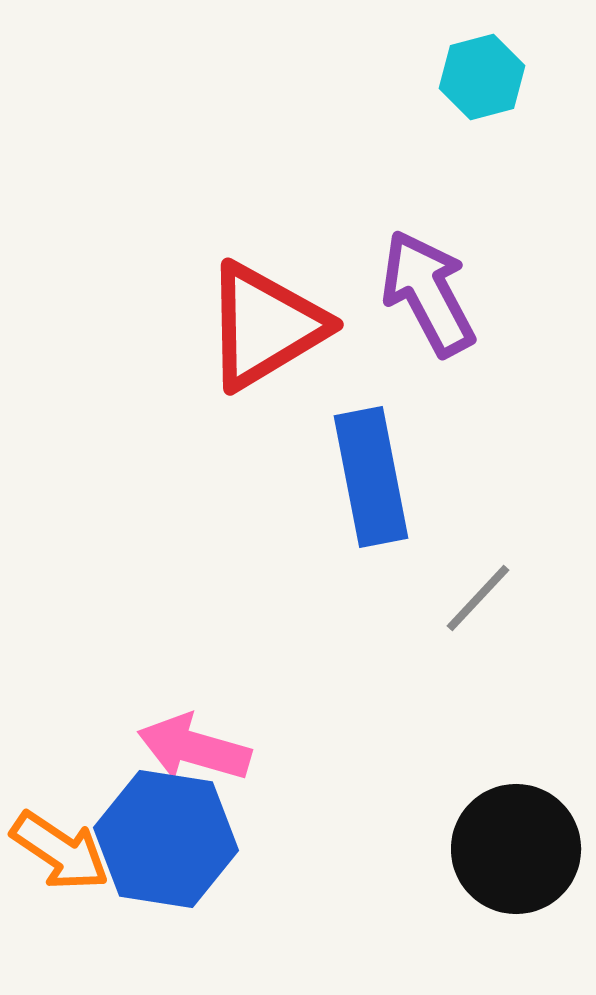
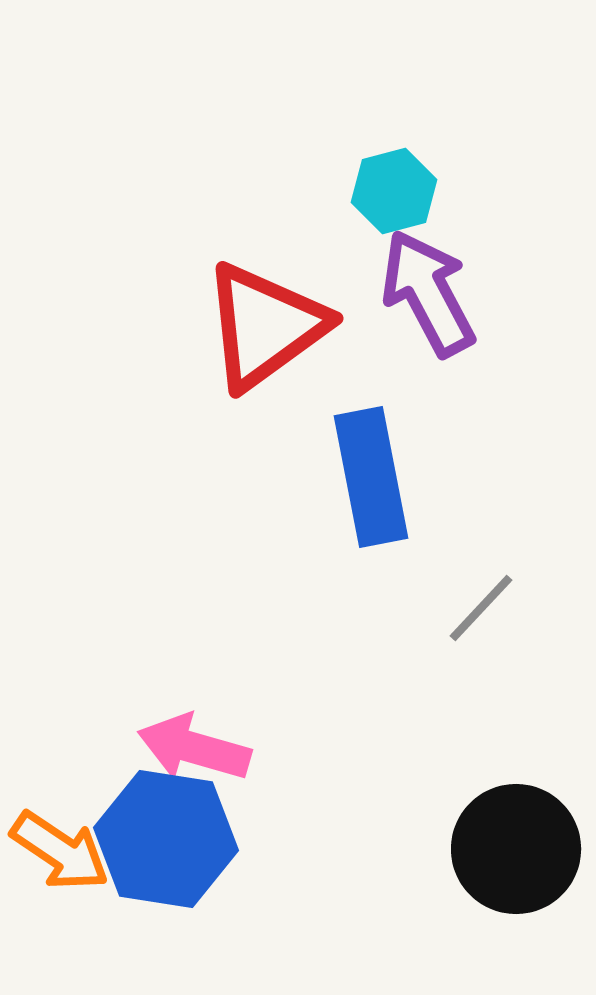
cyan hexagon: moved 88 px left, 114 px down
red triangle: rotated 5 degrees counterclockwise
gray line: moved 3 px right, 10 px down
